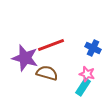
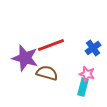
blue cross: rotated 28 degrees clockwise
cyan rectangle: rotated 18 degrees counterclockwise
